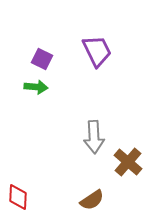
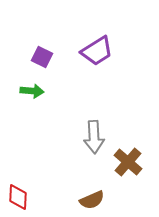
purple trapezoid: rotated 84 degrees clockwise
purple square: moved 2 px up
green arrow: moved 4 px left, 4 px down
brown semicircle: rotated 10 degrees clockwise
